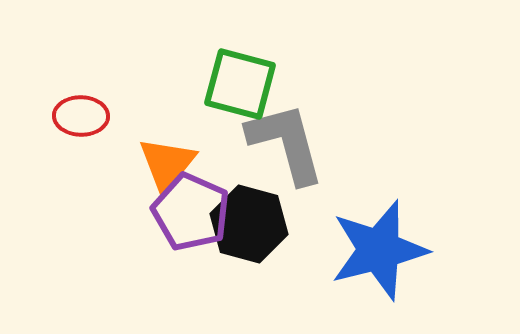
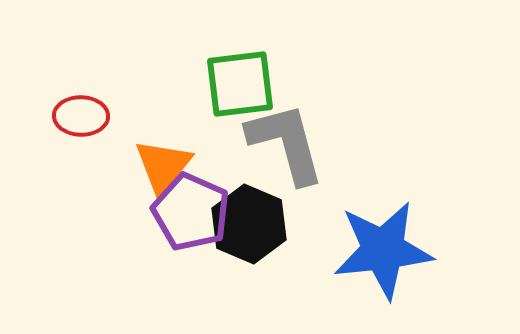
green square: rotated 22 degrees counterclockwise
orange triangle: moved 4 px left, 2 px down
black hexagon: rotated 8 degrees clockwise
blue star: moved 4 px right; rotated 8 degrees clockwise
